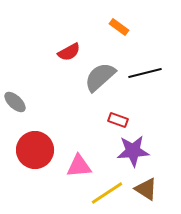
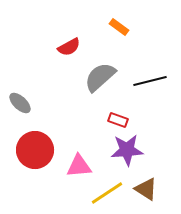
red semicircle: moved 5 px up
black line: moved 5 px right, 8 px down
gray ellipse: moved 5 px right, 1 px down
purple star: moved 6 px left, 1 px up
